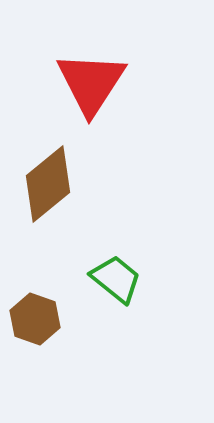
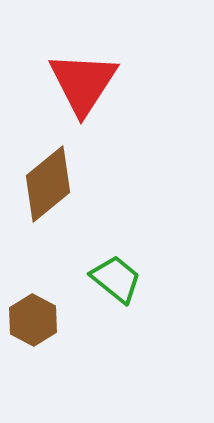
red triangle: moved 8 px left
brown hexagon: moved 2 px left, 1 px down; rotated 9 degrees clockwise
